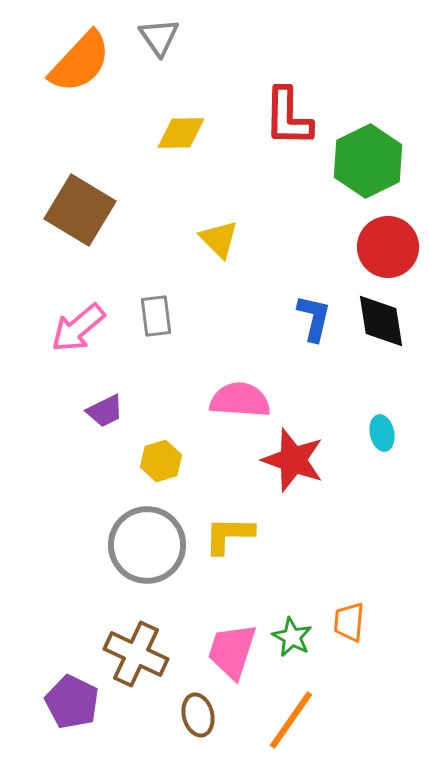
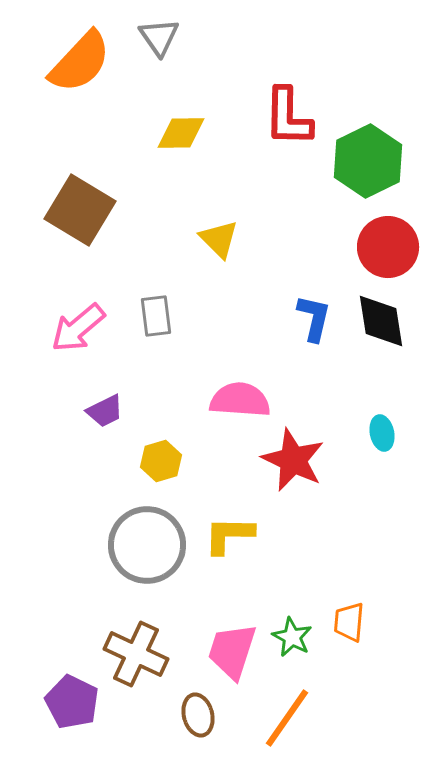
red star: rotated 6 degrees clockwise
orange line: moved 4 px left, 2 px up
